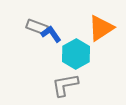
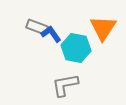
orange triangle: moved 2 px right; rotated 24 degrees counterclockwise
cyan hexagon: moved 6 px up; rotated 20 degrees counterclockwise
